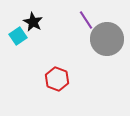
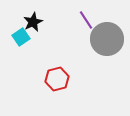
black star: rotated 18 degrees clockwise
cyan square: moved 3 px right, 1 px down
red hexagon: rotated 25 degrees clockwise
